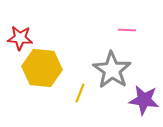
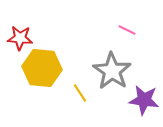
pink line: rotated 24 degrees clockwise
gray star: moved 1 px down
yellow line: rotated 54 degrees counterclockwise
